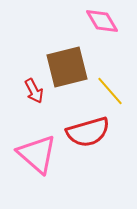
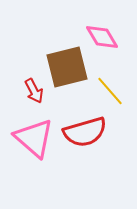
pink diamond: moved 16 px down
red semicircle: moved 3 px left
pink triangle: moved 3 px left, 16 px up
